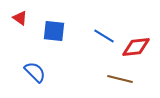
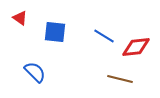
blue square: moved 1 px right, 1 px down
